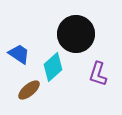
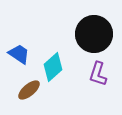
black circle: moved 18 px right
